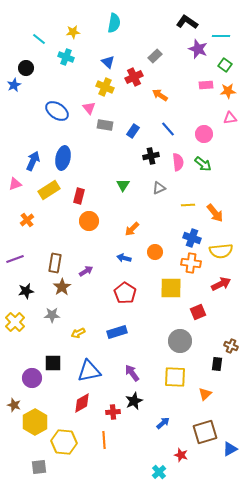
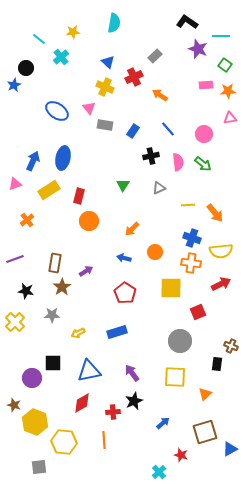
cyan cross at (66, 57): moved 5 px left; rotated 28 degrees clockwise
black star at (26, 291): rotated 21 degrees clockwise
yellow hexagon at (35, 422): rotated 10 degrees counterclockwise
